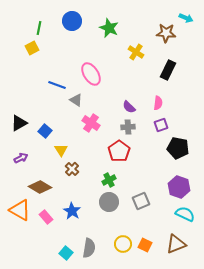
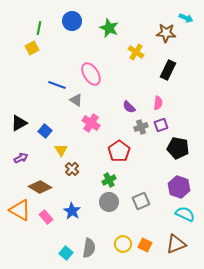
gray cross: moved 13 px right; rotated 16 degrees counterclockwise
